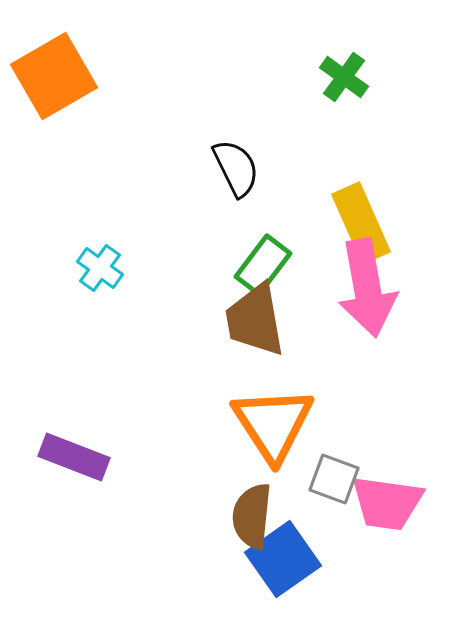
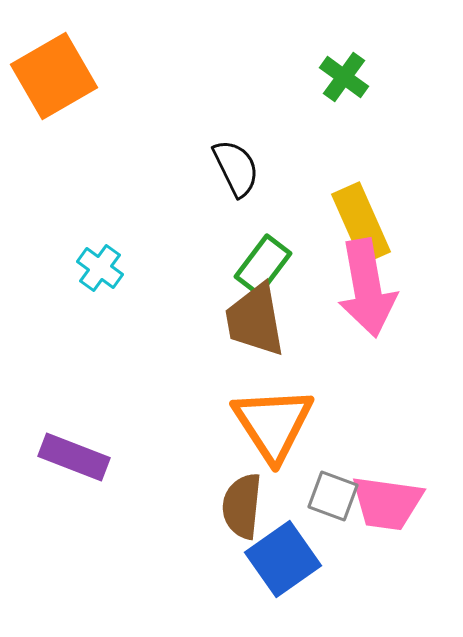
gray square: moved 1 px left, 17 px down
brown semicircle: moved 10 px left, 10 px up
